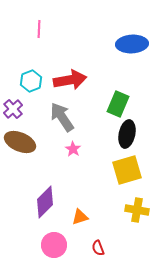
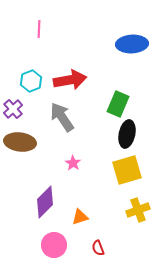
brown ellipse: rotated 16 degrees counterclockwise
pink star: moved 14 px down
yellow cross: moved 1 px right; rotated 30 degrees counterclockwise
